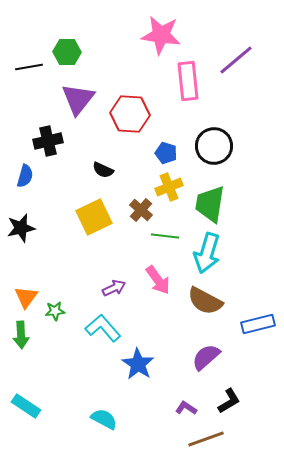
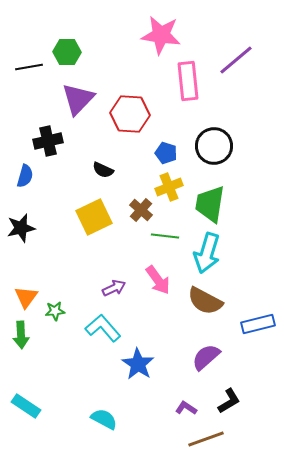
purple triangle: rotated 6 degrees clockwise
